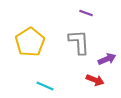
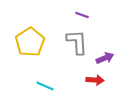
purple line: moved 4 px left, 2 px down
gray L-shape: moved 2 px left
purple arrow: moved 2 px left, 1 px up
red arrow: rotated 18 degrees counterclockwise
